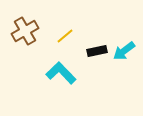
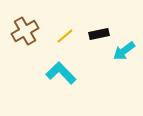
black rectangle: moved 2 px right, 17 px up
